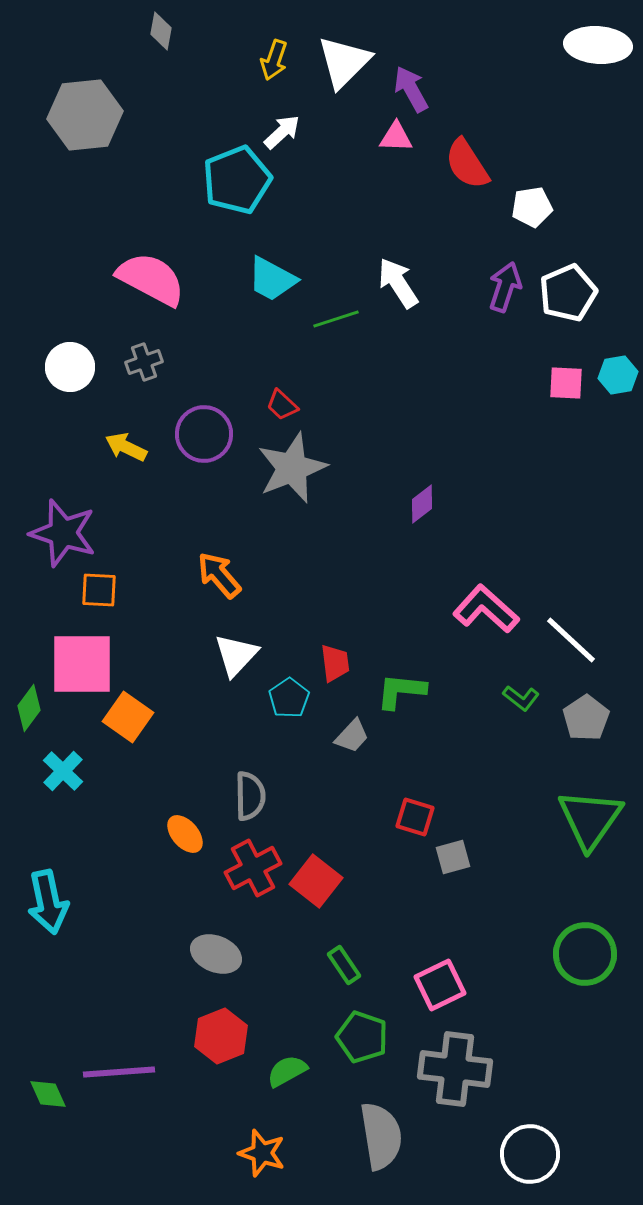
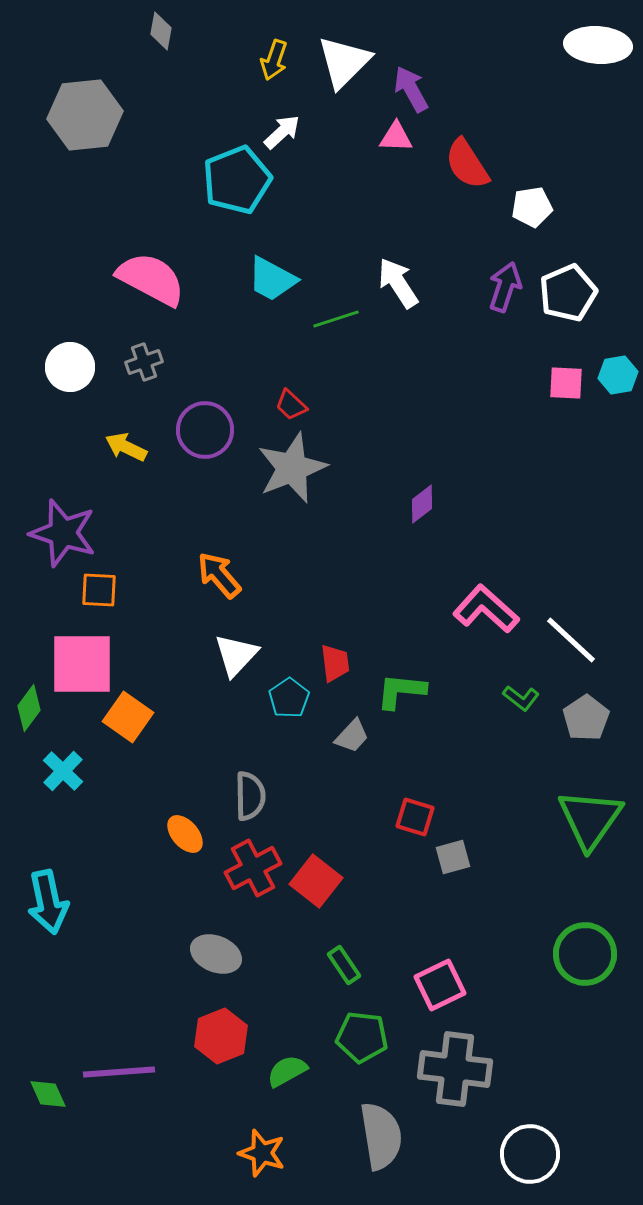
red trapezoid at (282, 405): moved 9 px right
purple circle at (204, 434): moved 1 px right, 4 px up
green pentagon at (362, 1037): rotated 12 degrees counterclockwise
